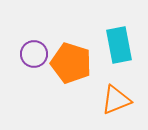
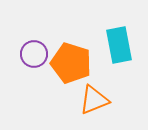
orange triangle: moved 22 px left
